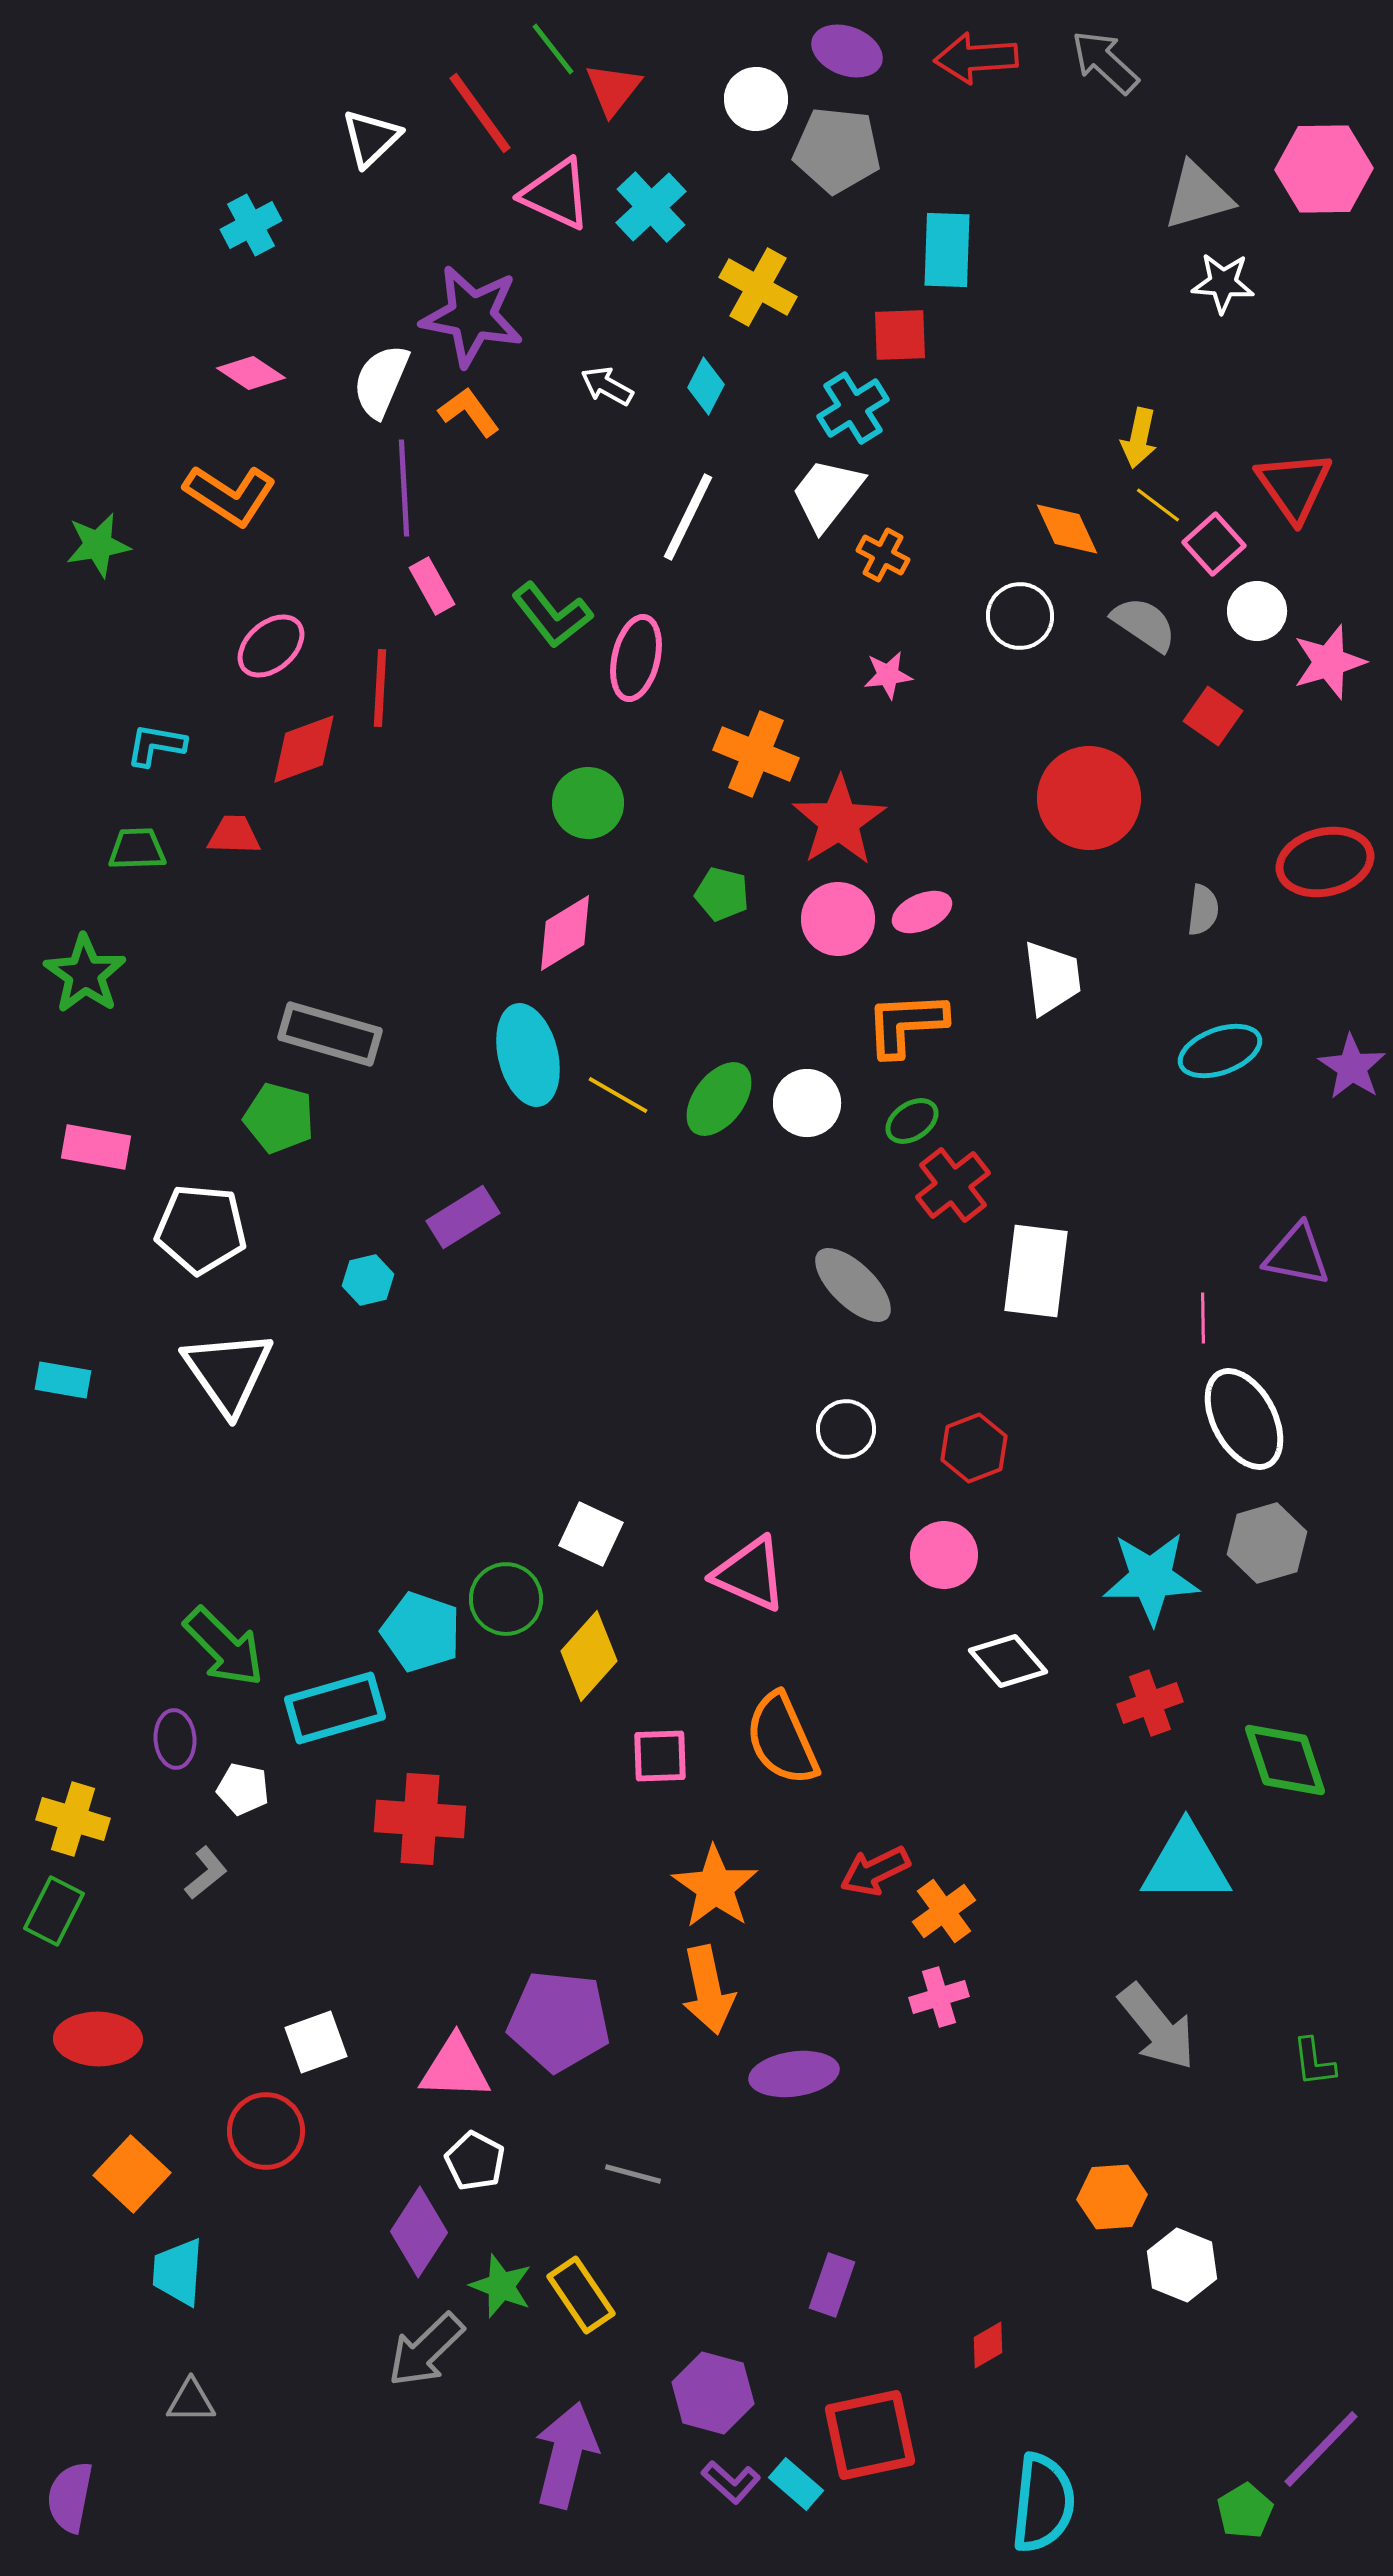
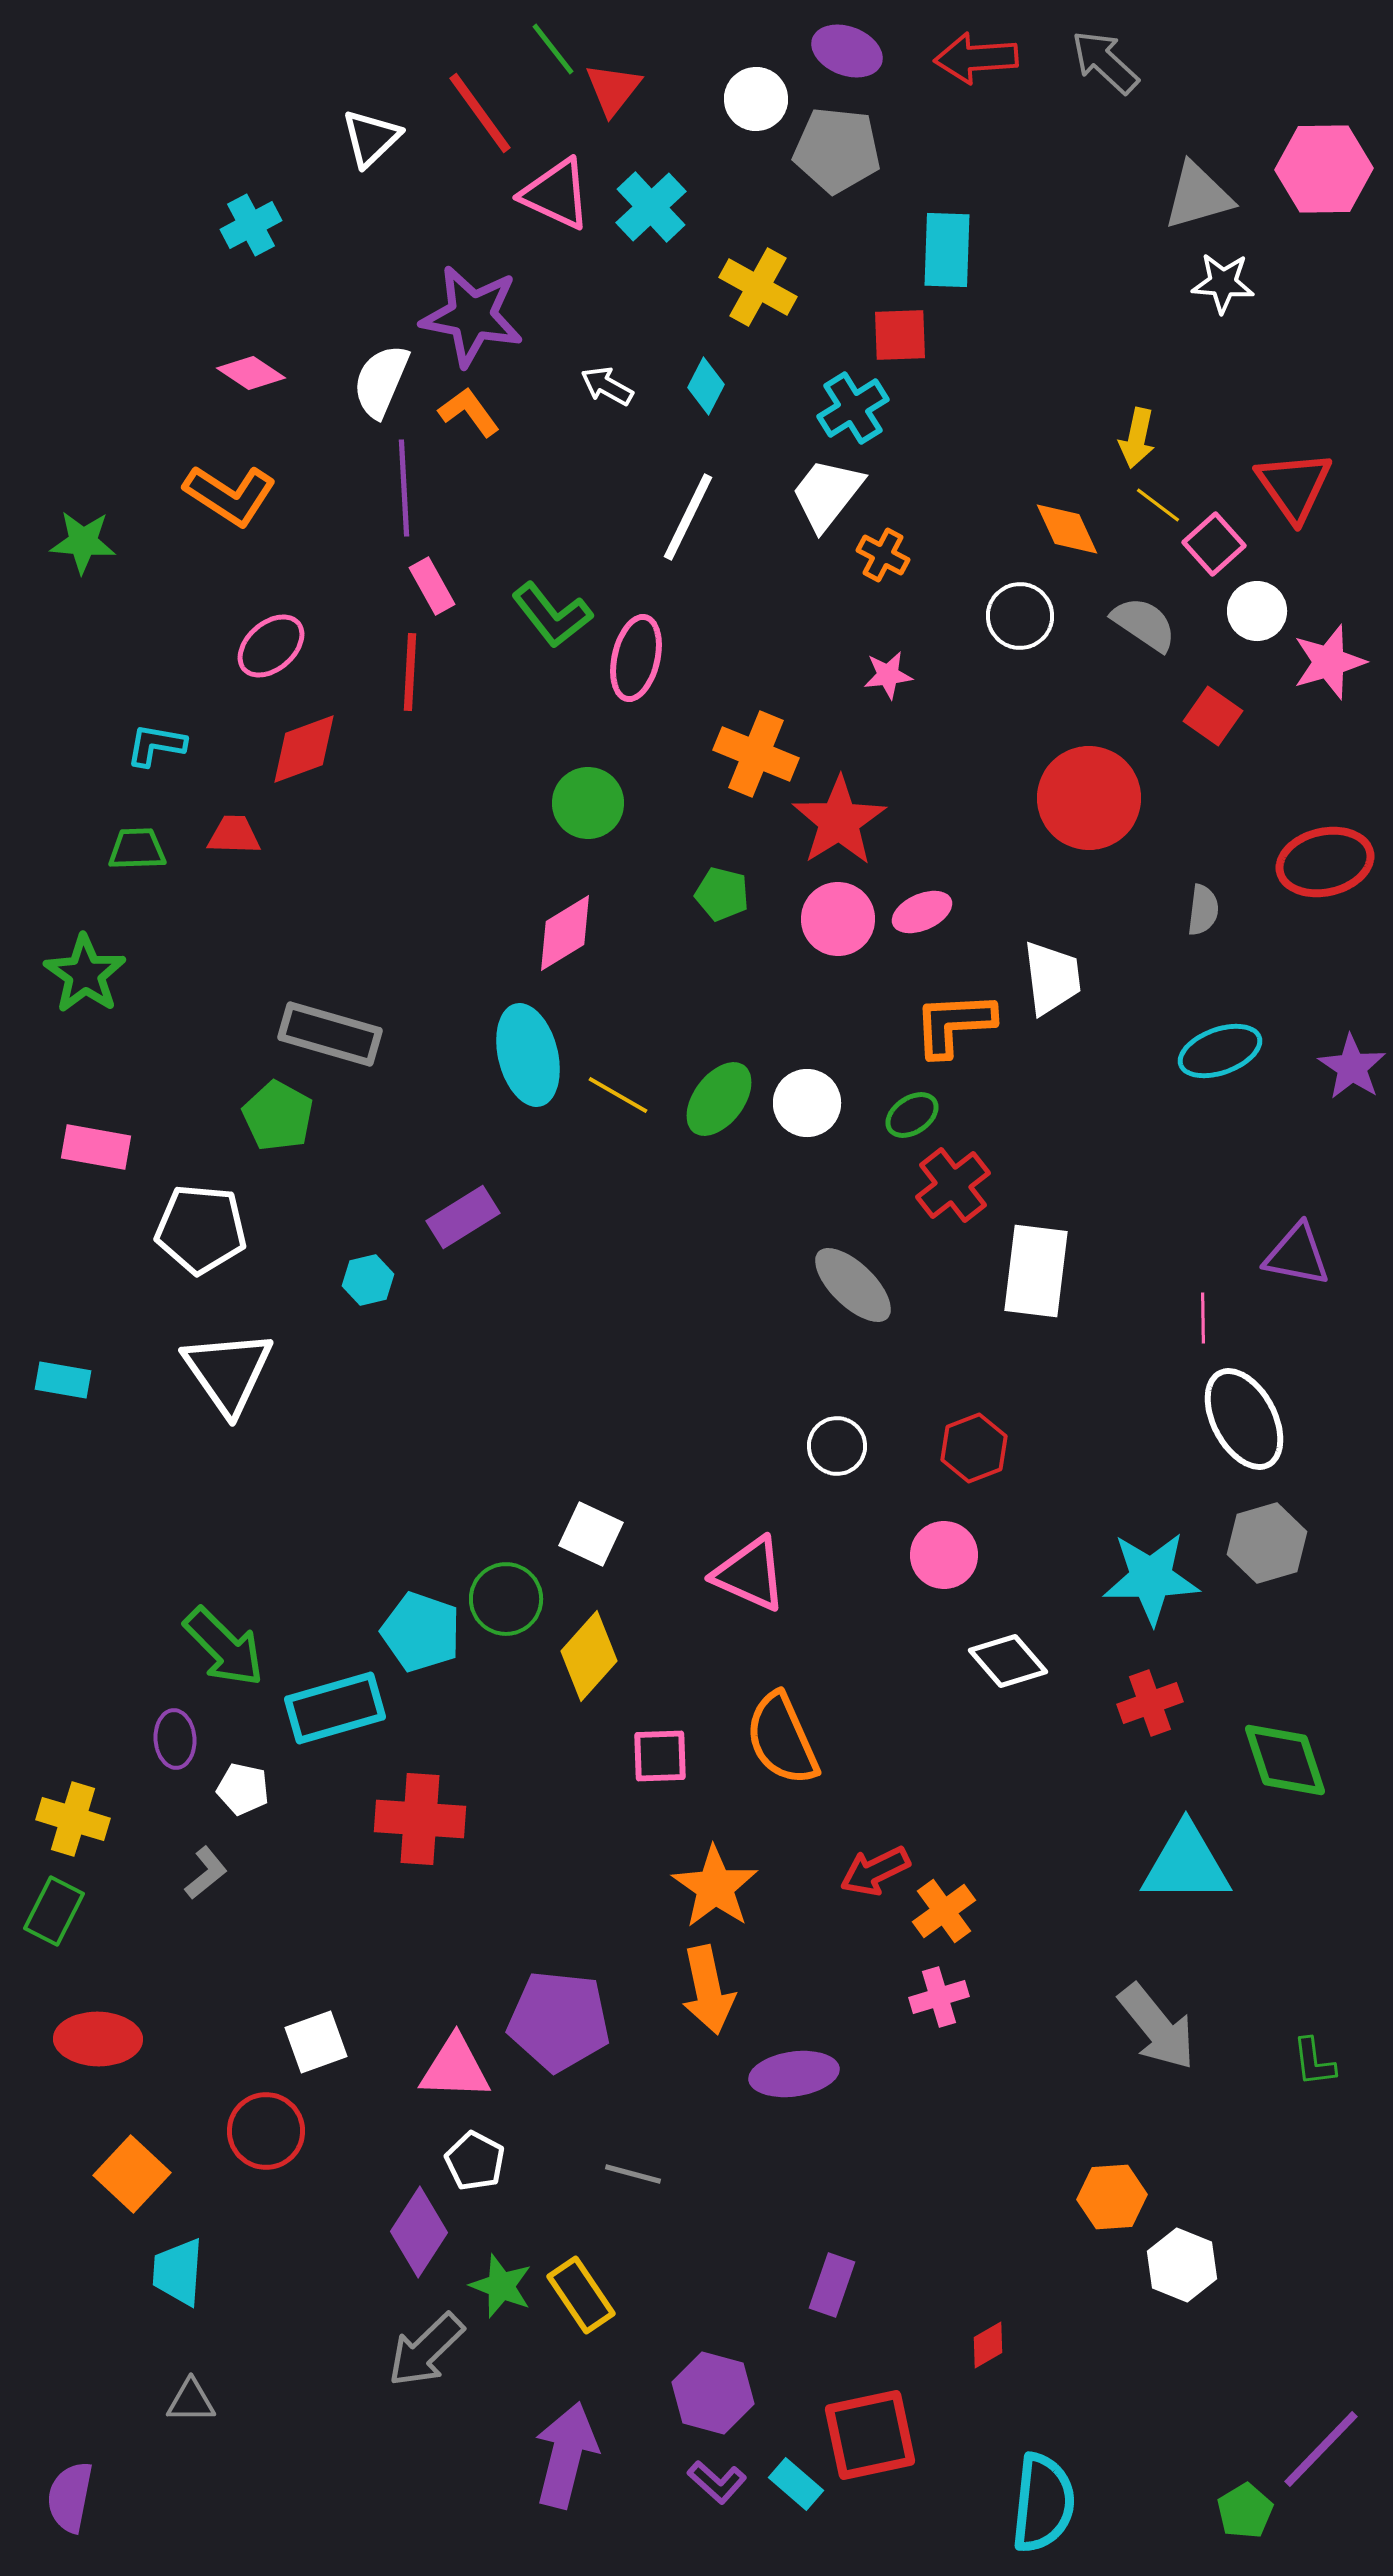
yellow arrow at (1139, 438): moved 2 px left
green star at (98, 545): moved 15 px left, 3 px up; rotated 14 degrees clockwise
red line at (380, 688): moved 30 px right, 16 px up
orange L-shape at (906, 1024): moved 48 px right
green pentagon at (279, 1118): moved 1 px left, 2 px up; rotated 14 degrees clockwise
green ellipse at (912, 1121): moved 6 px up
white circle at (846, 1429): moved 9 px left, 17 px down
purple L-shape at (731, 2482): moved 14 px left
